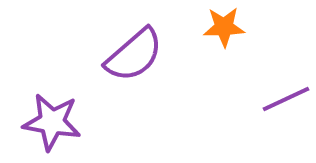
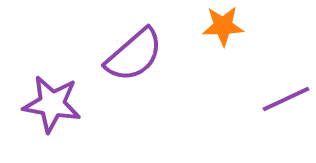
orange star: moved 1 px left, 1 px up
purple star: moved 18 px up
